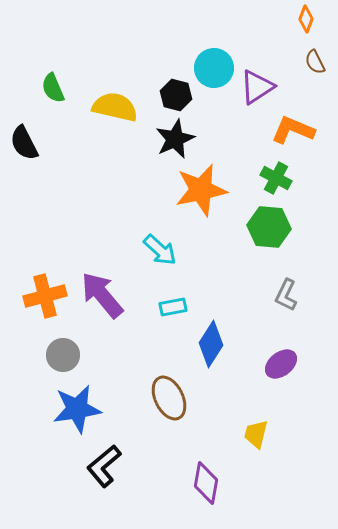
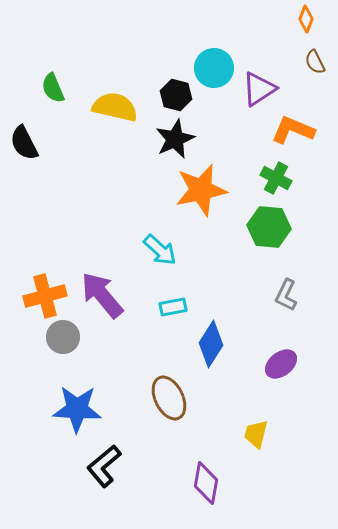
purple triangle: moved 2 px right, 2 px down
gray circle: moved 18 px up
blue star: rotated 12 degrees clockwise
